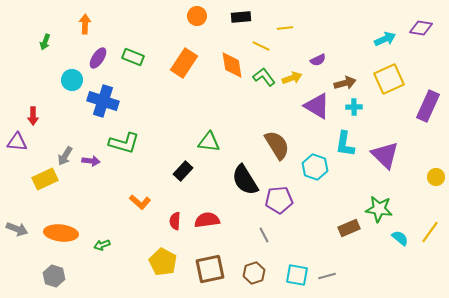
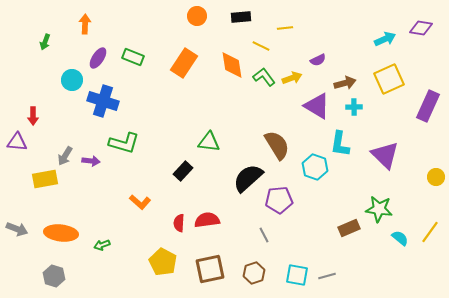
cyan L-shape at (345, 144): moved 5 px left
yellow rectangle at (45, 179): rotated 15 degrees clockwise
black semicircle at (245, 180): moved 3 px right, 2 px up; rotated 80 degrees clockwise
red semicircle at (175, 221): moved 4 px right, 2 px down
